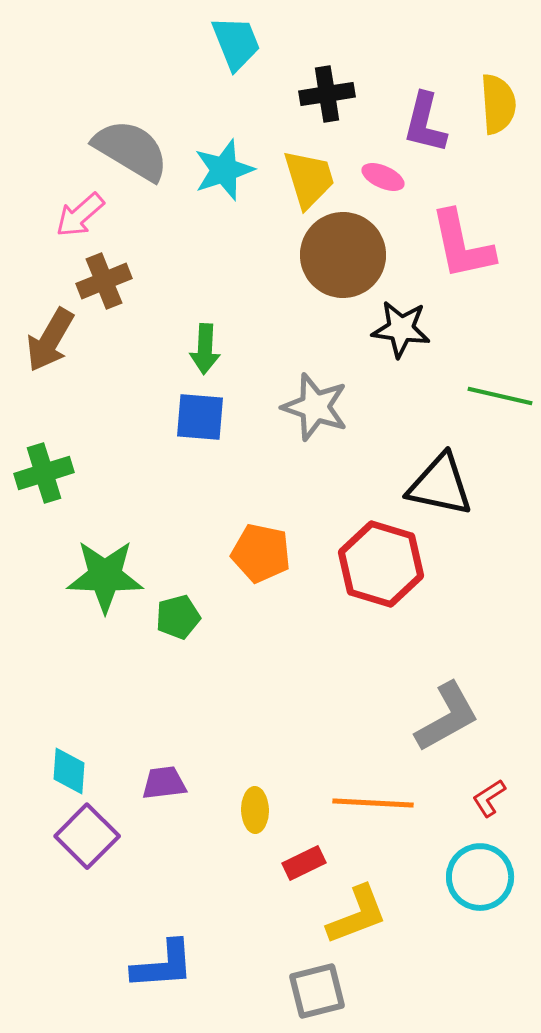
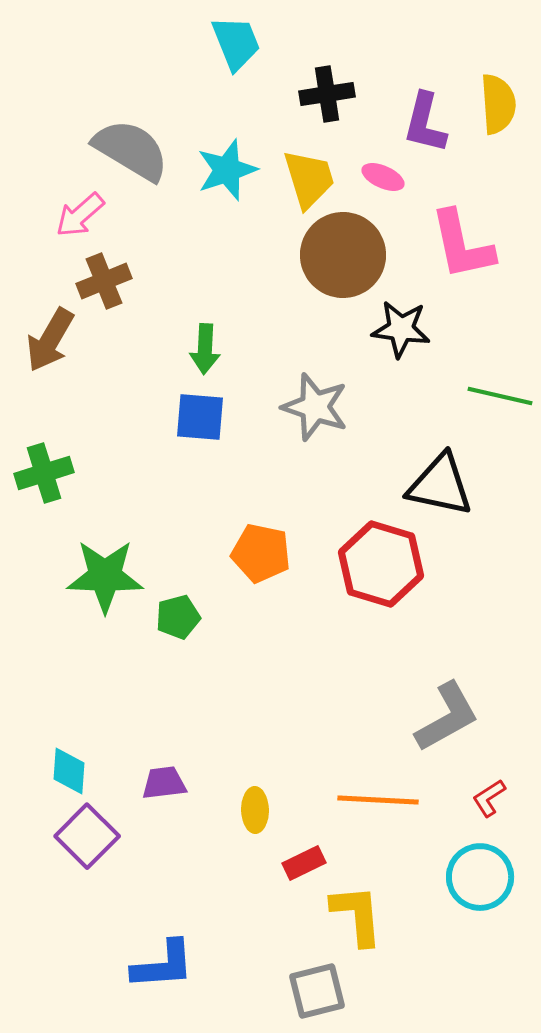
cyan star: moved 3 px right
orange line: moved 5 px right, 3 px up
yellow L-shape: rotated 74 degrees counterclockwise
